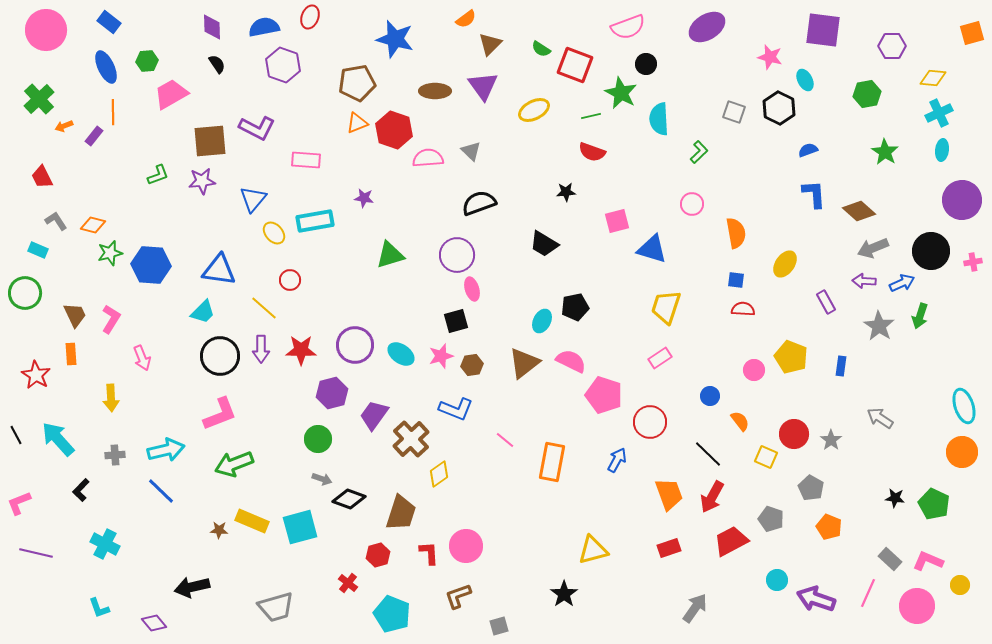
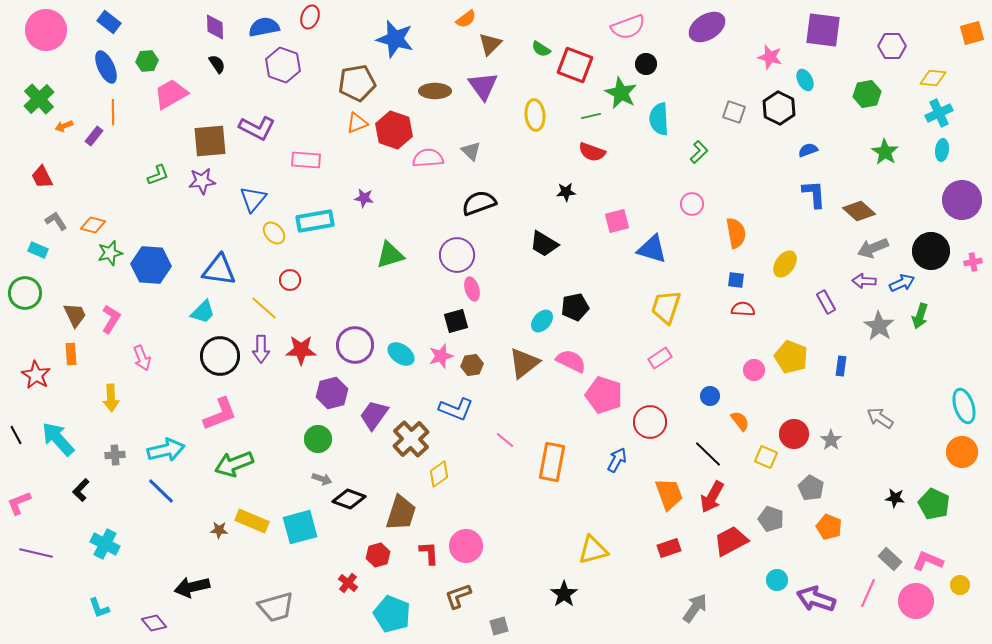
purple diamond at (212, 27): moved 3 px right
yellow ellipse at (534, 110): moved 1 px right, 5 px down; rotated 68 degrees counterclockwise
cyan ellipse at (542, 321): rotated 15 degrees clockwise
pink circle at (917, 606): moved 1 px left, 5 px up
